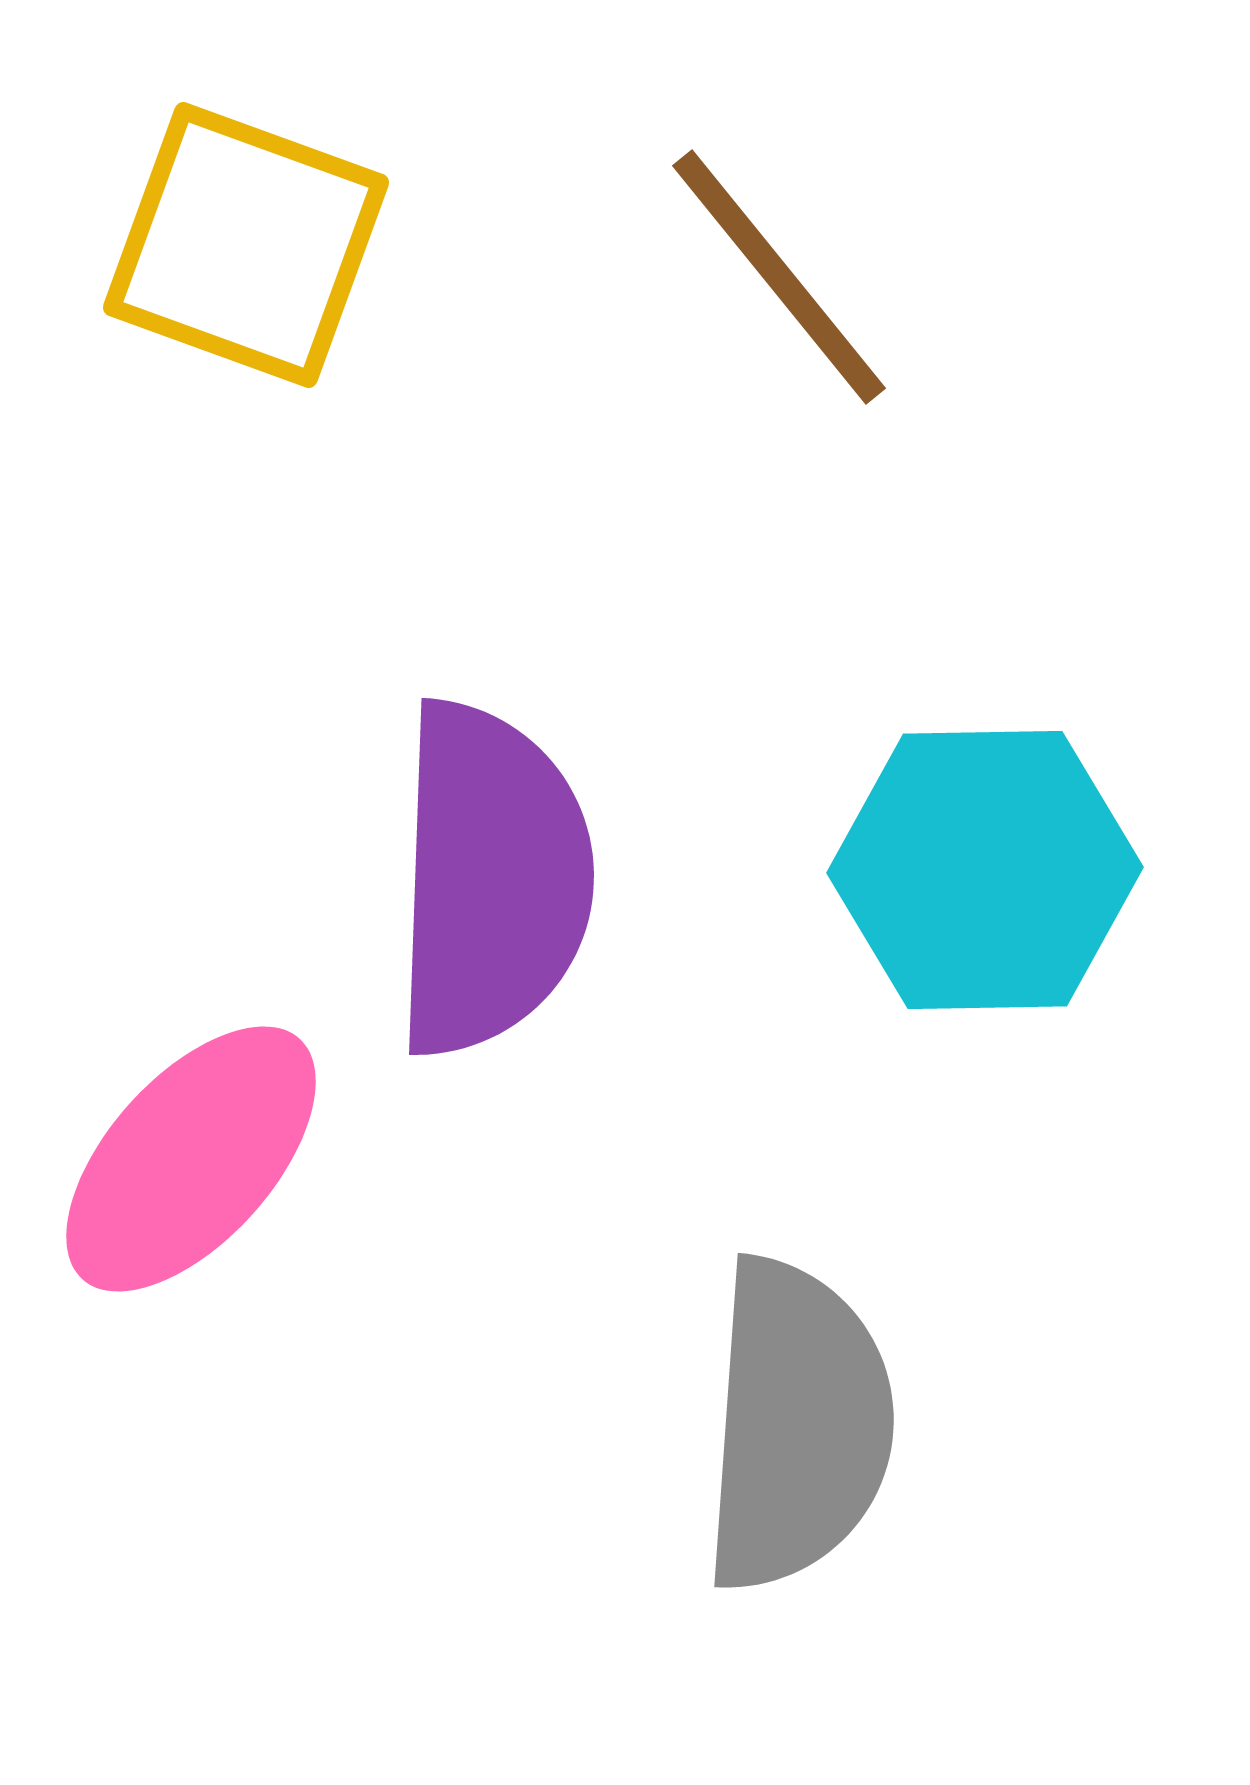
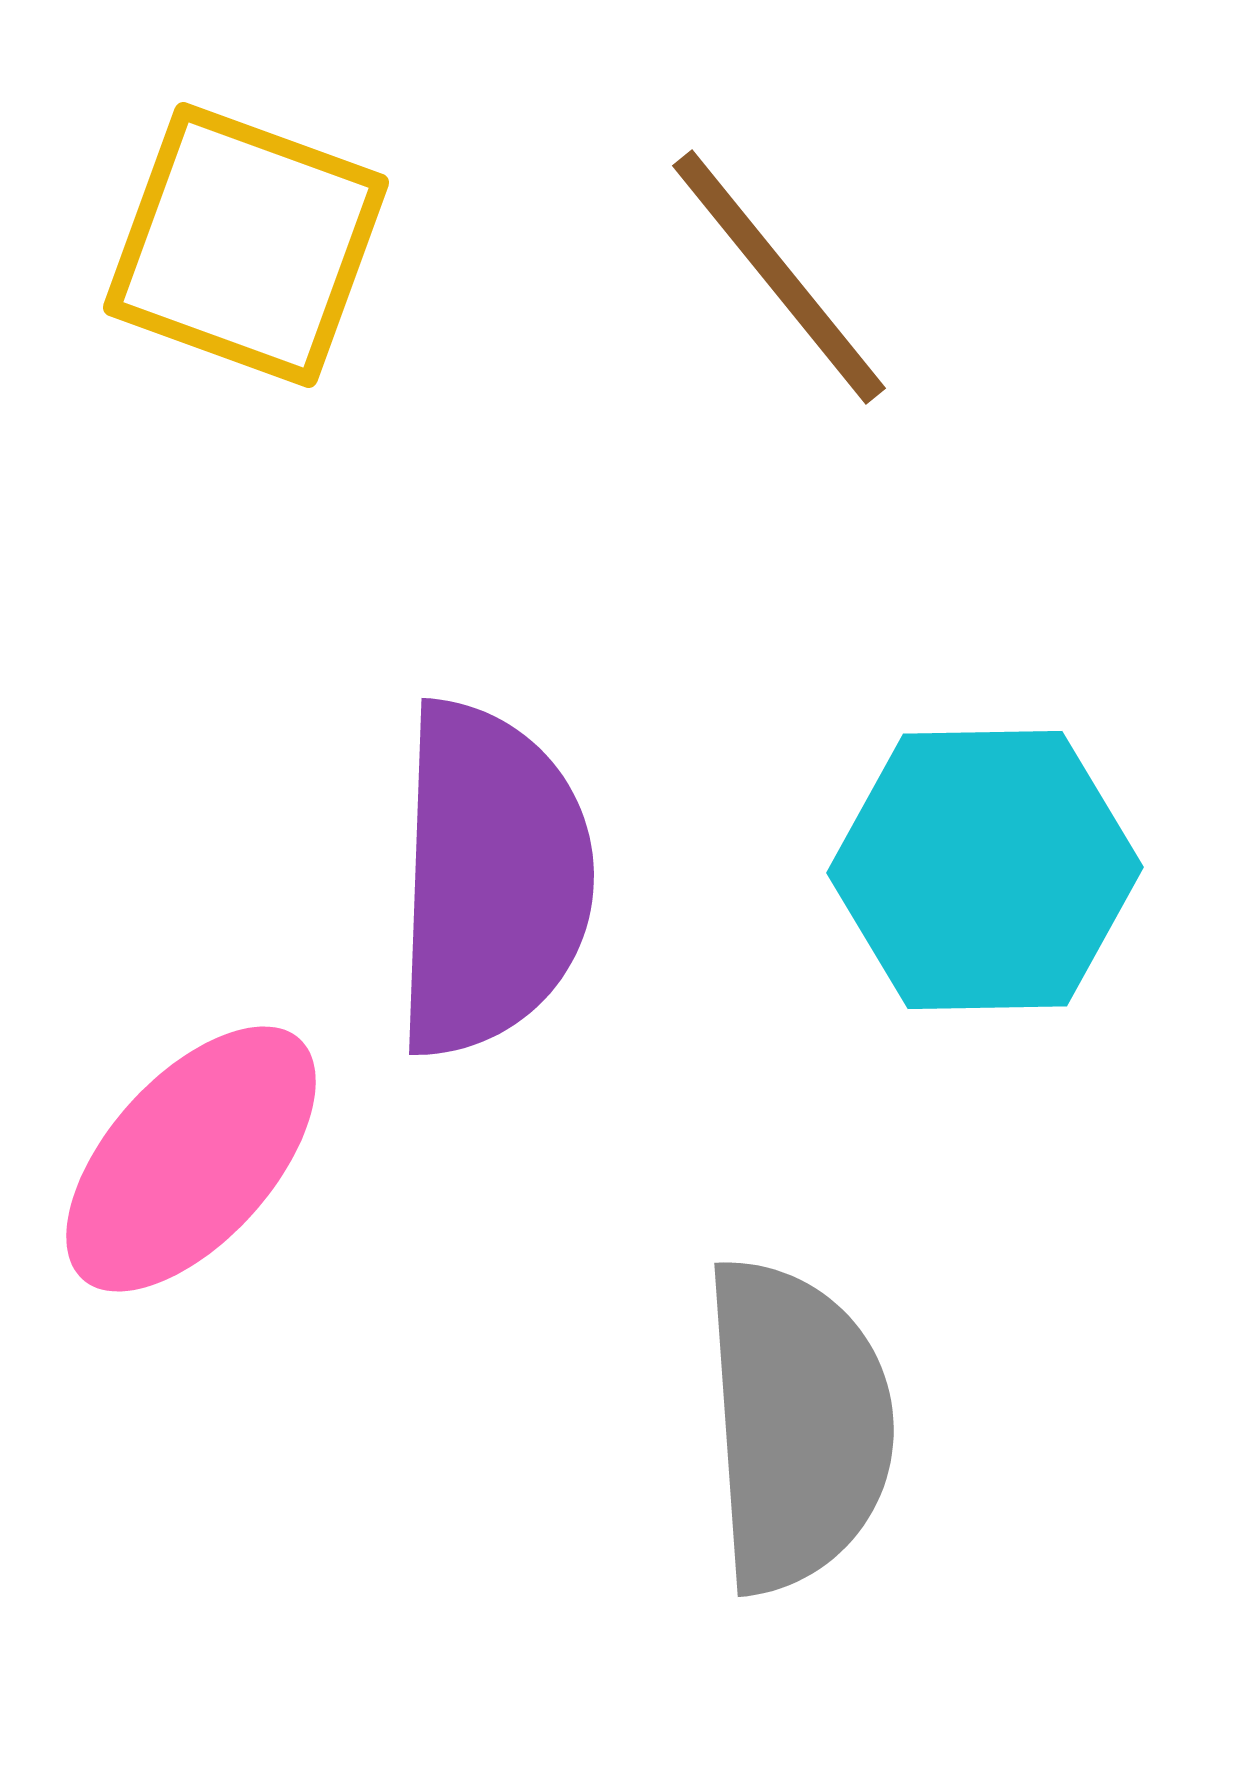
gray semicircle: rotated 8 degrees counterclockwise
